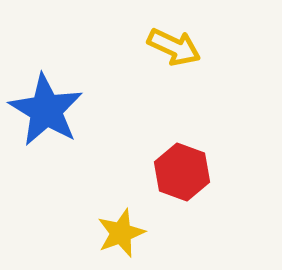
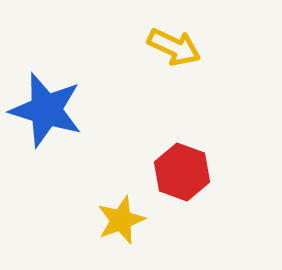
blue star: rotated 14 degrees counterclockwise
yellow star: moved 13 px up
